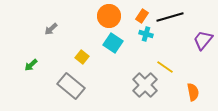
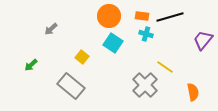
orange rectangle: rotated 64 degrees clockwise
